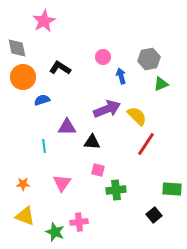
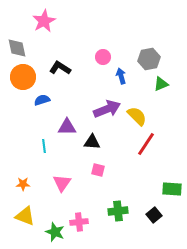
green cross: moved 2 px right, 21 px down
